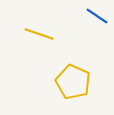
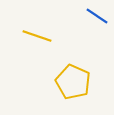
yellow line: moved 2 px left, 2 px down
